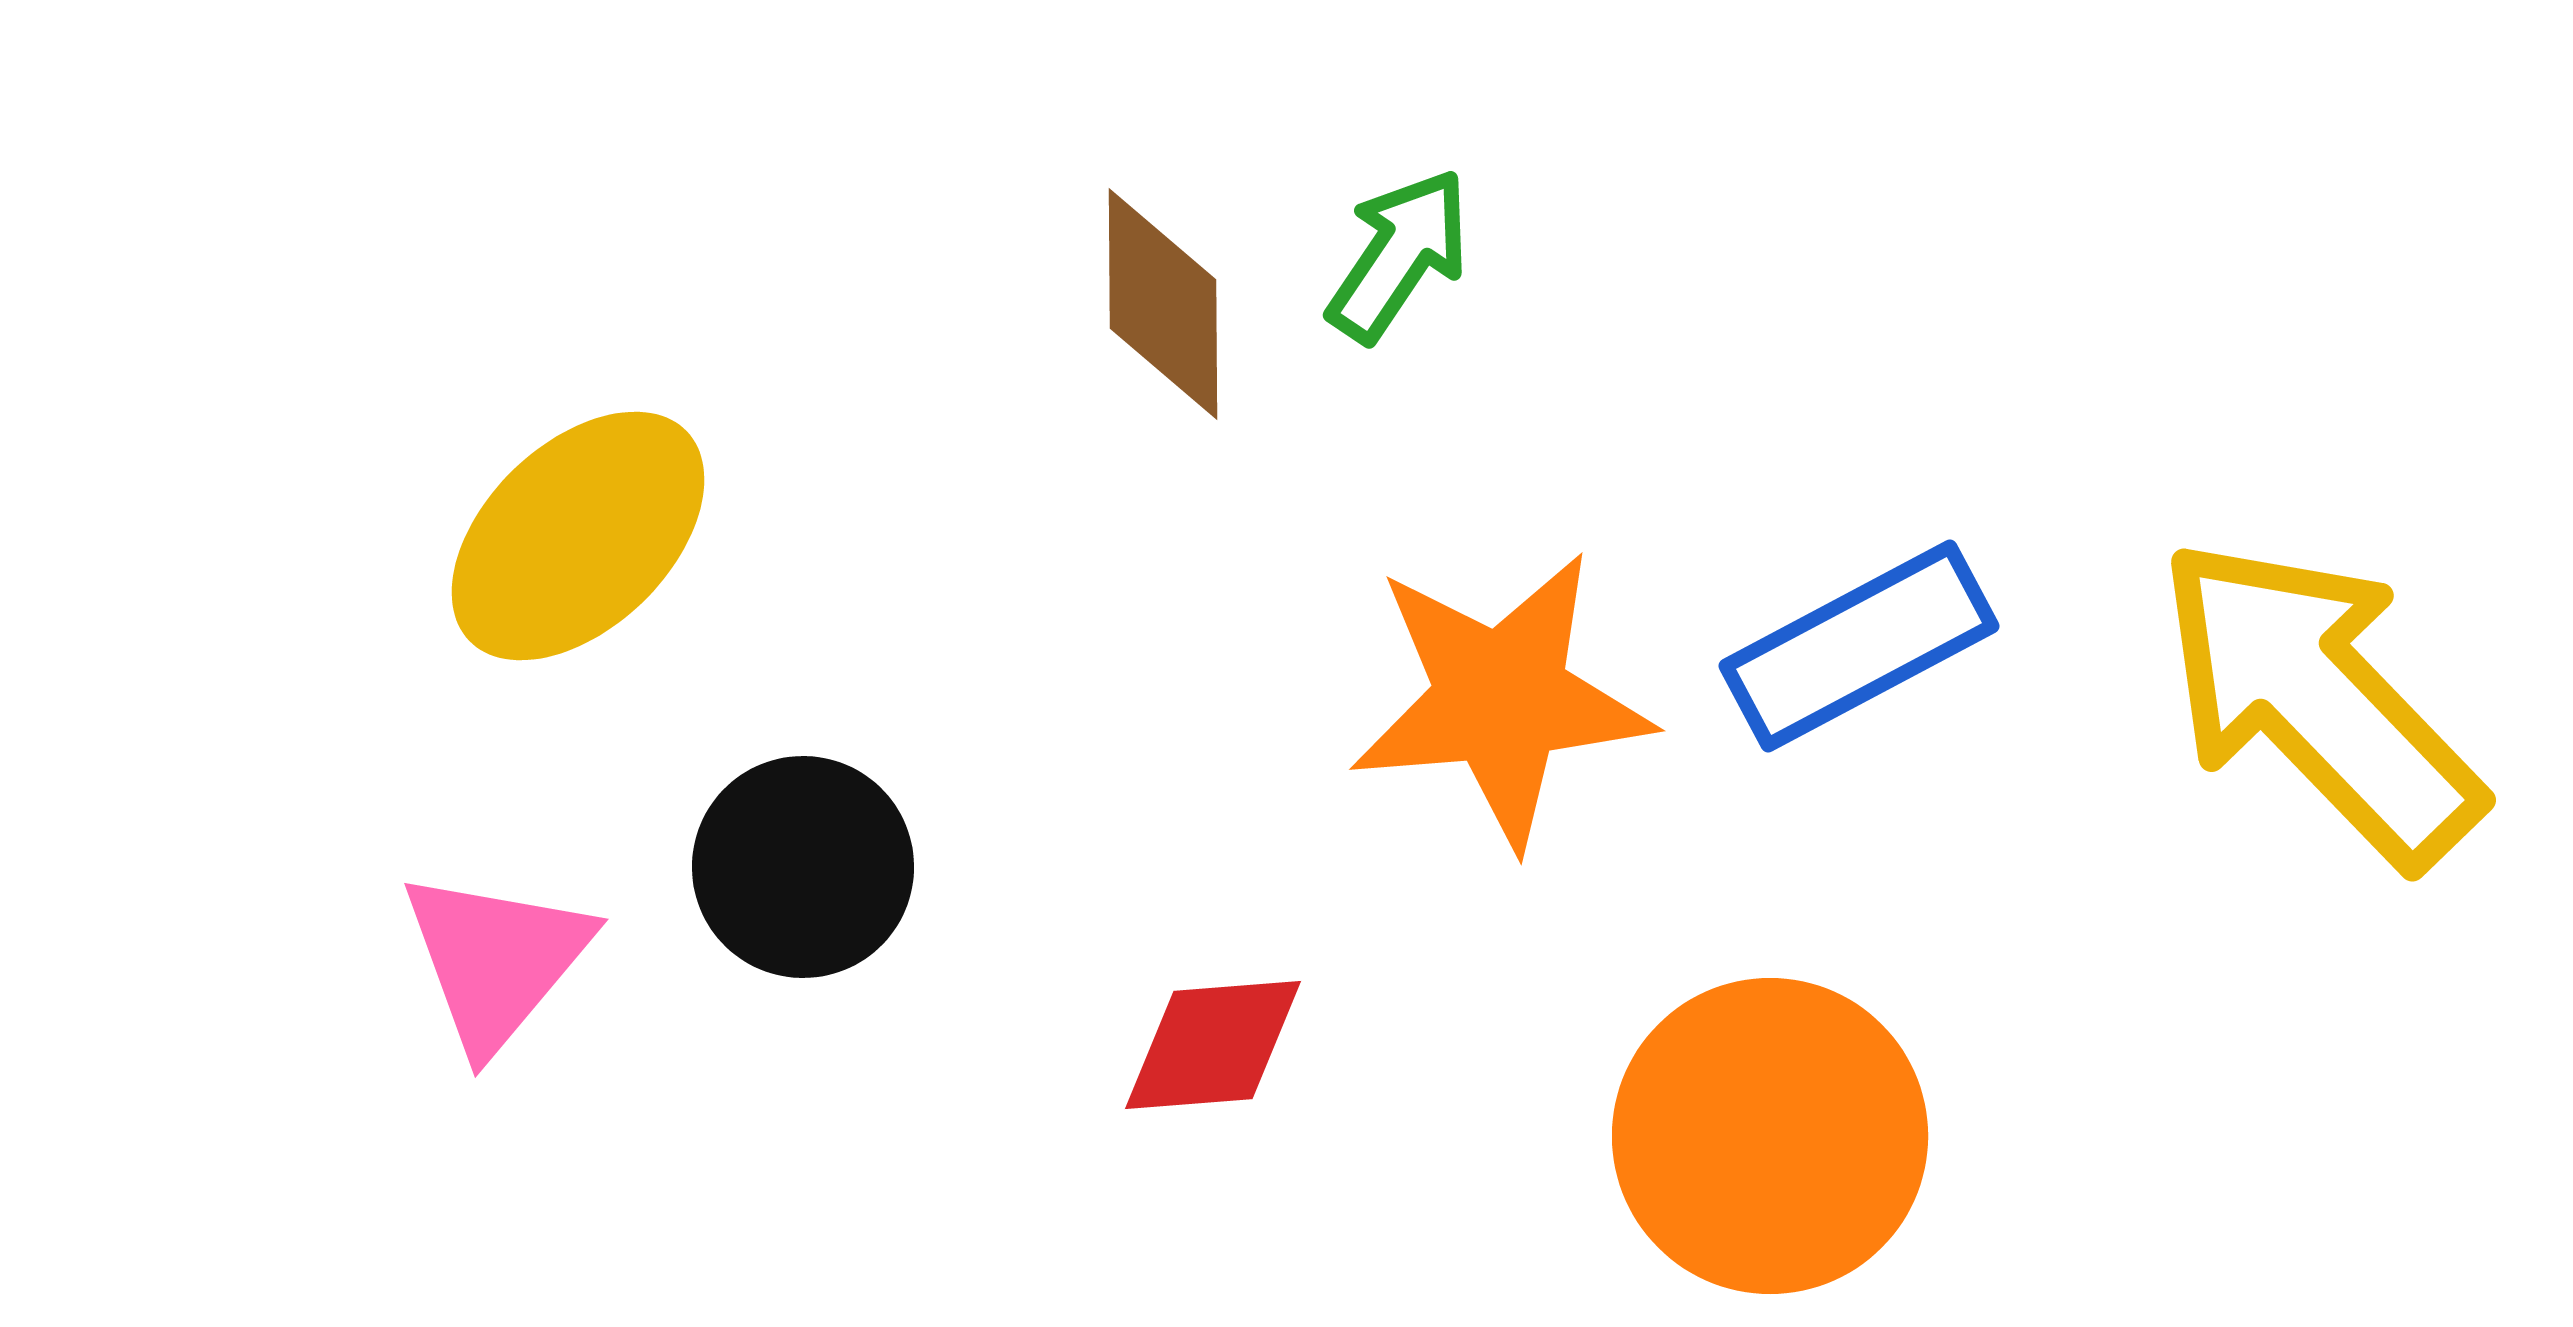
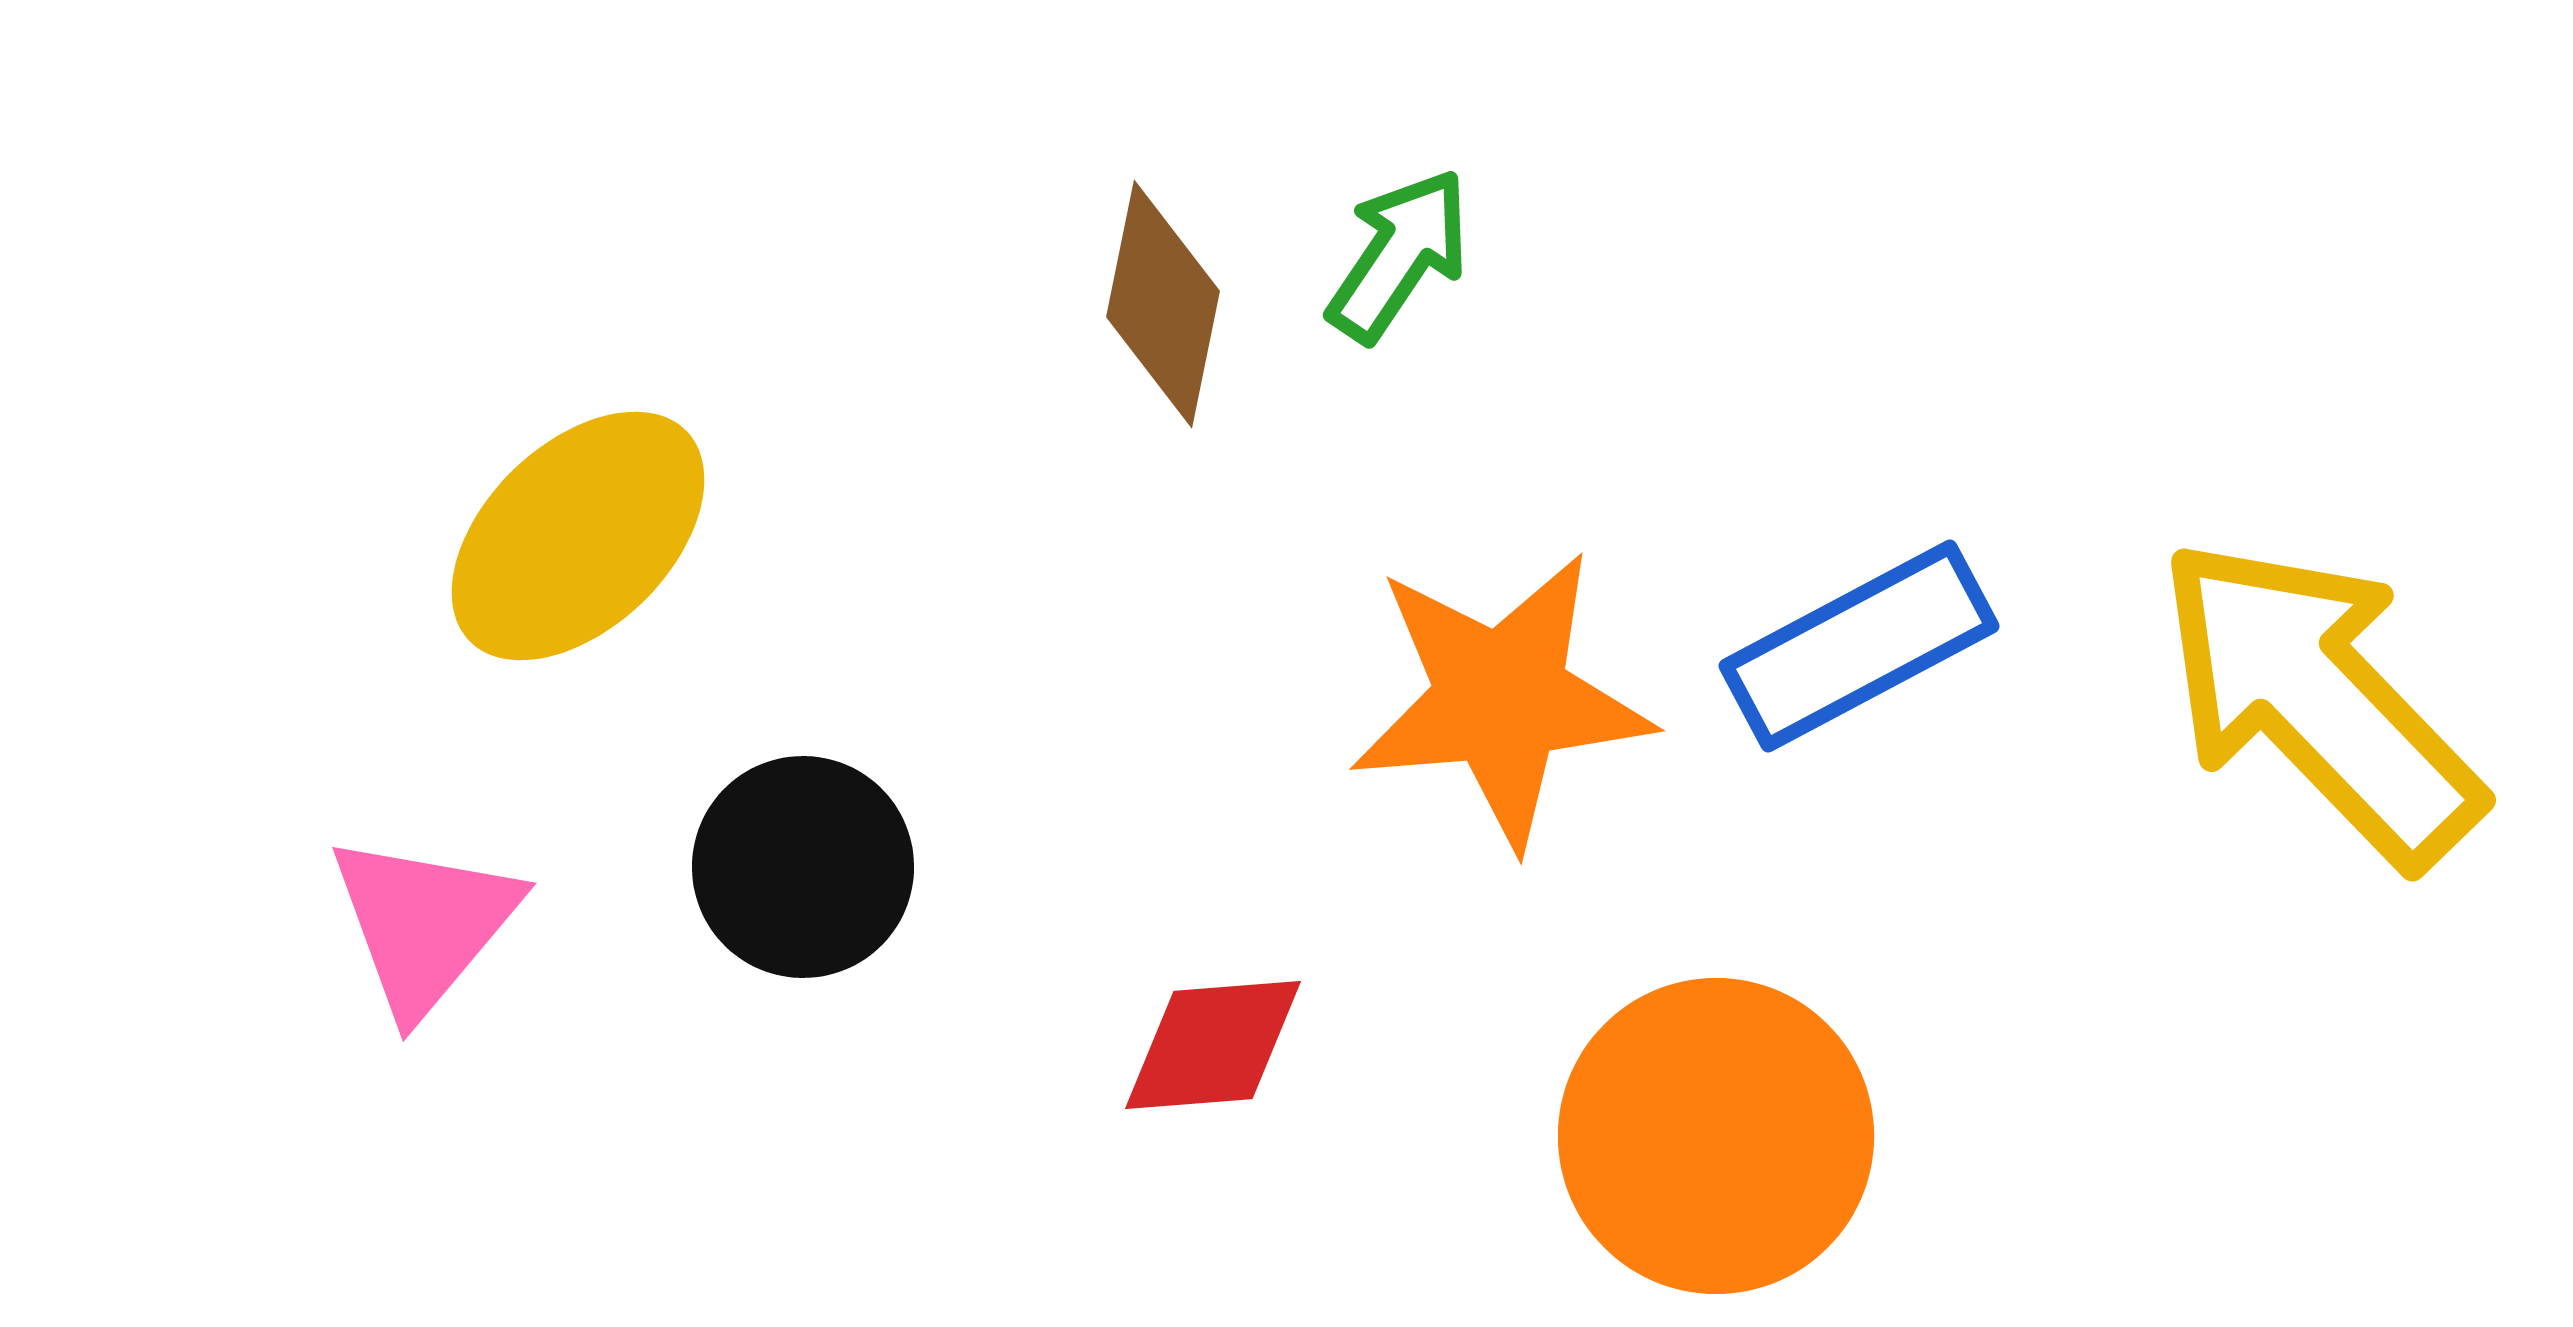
brown diamond: rotated 12 degrees clockwise
pink triangle: moved 72 px left, 36 px up
orange circle: moved 54 px left
